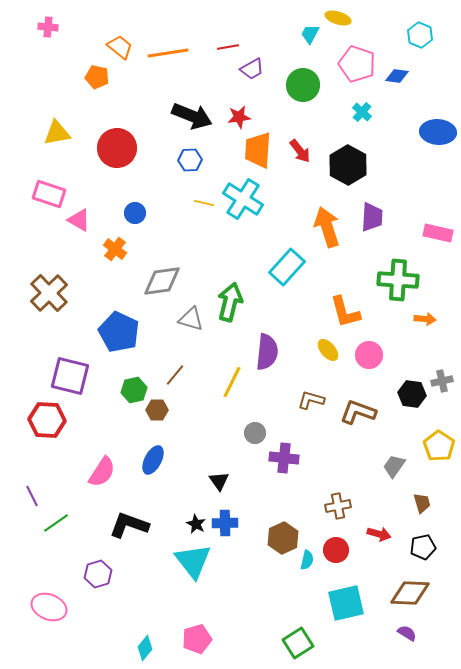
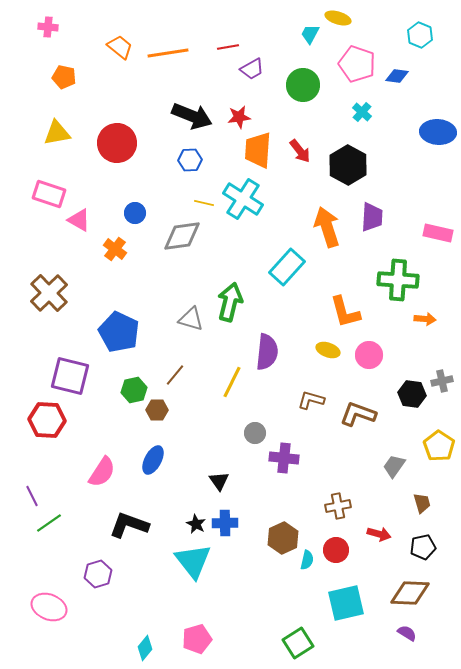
orange pentagon at (97, 77): moved 33 px left
red circle at (117, 148): moved 5 px up
gray diamond at (162, 281): moved 20 px right, 45 px up
yellow ellipse at (328, 350): rotated 30 degrees counterclockwise
brown L-shape at (358, 412): moved 2 px down
green line at (56, 523): moved 7 px left
